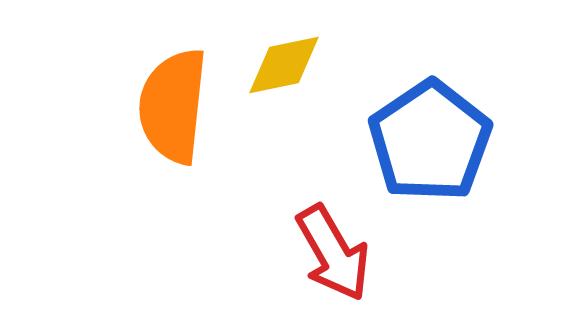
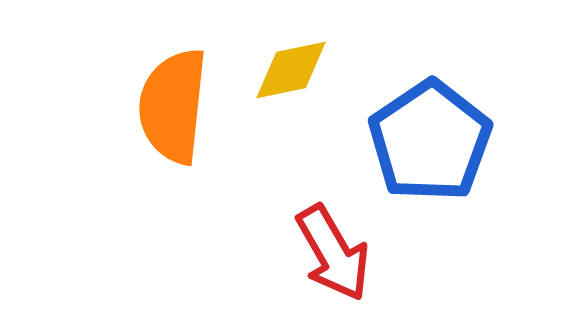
yellow diamond: moved 7 px right, 5 px down
